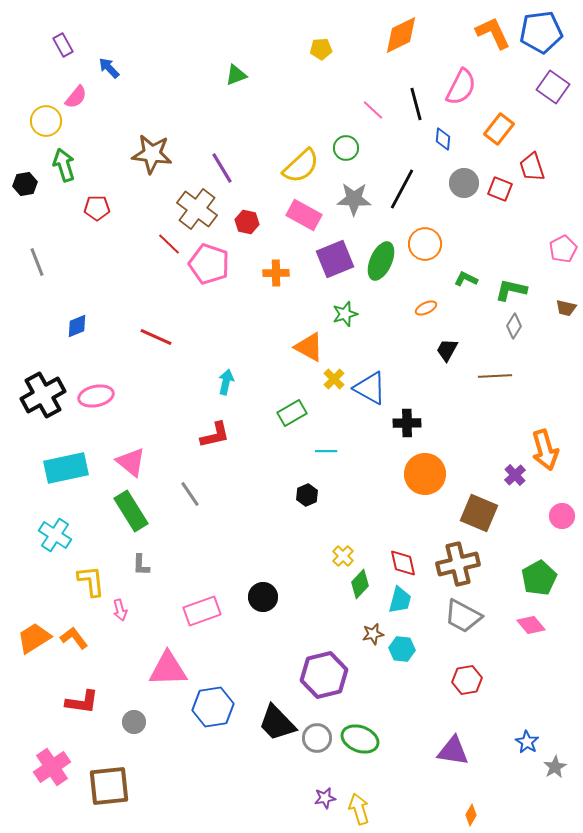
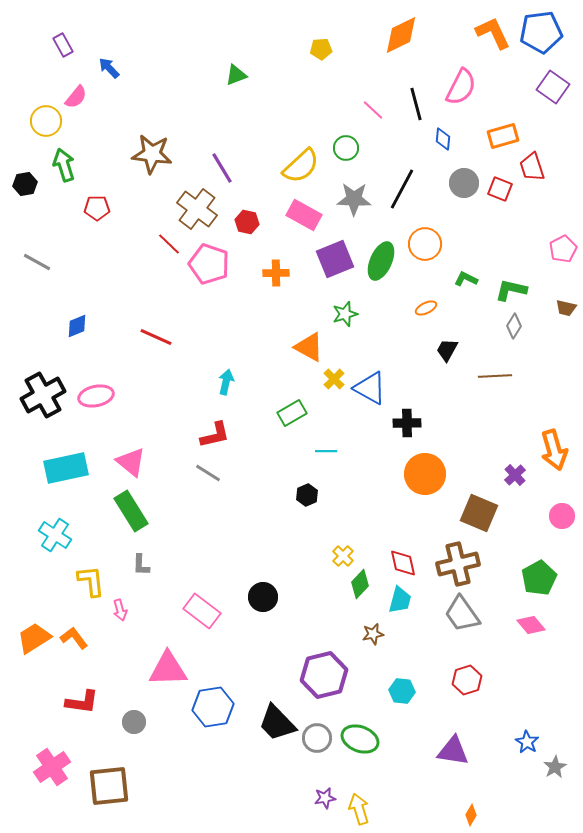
orange rectangle at (499, 129): moved 4 px right, 7 px down; rotated 36 degrees clockwise
gray line at (37, 262): rotated 40 degrees counterclockwise
orange arrow at (545, 450): moved 9 px right
gray line at (190, 494): moved 18 px right, 21 px up; rotated 24 degrees counterclockwise
pink rectangle at (202, 611): rotated 57 degrees clockwise
gray trapezoid at (463, 616): moved 1 px left, 2 px up; rotated 27 degrees clockwise
cyan hexagon at (402, 649): moved 42 px down
red hexagon at (467, 680): rotated 8 degrees counterclockwise
